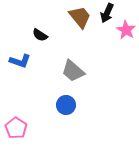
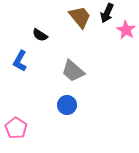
blue L-shape: rotated 100 degrees clockwise
blue circle: moved 1 px right
